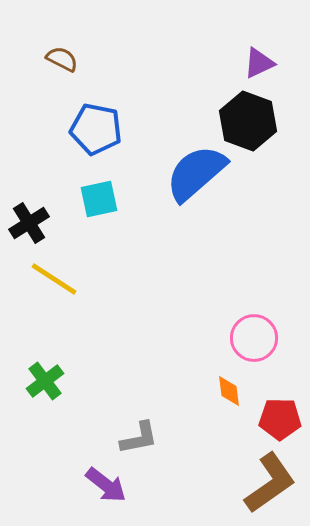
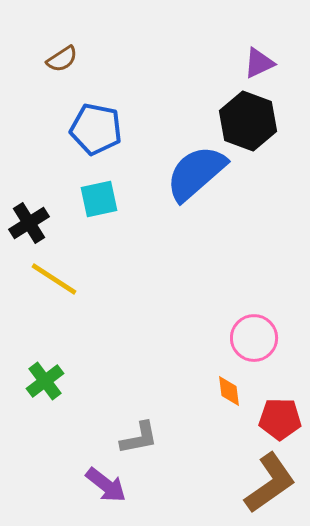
brown semicircle: rotated 120 degrees clockwise
